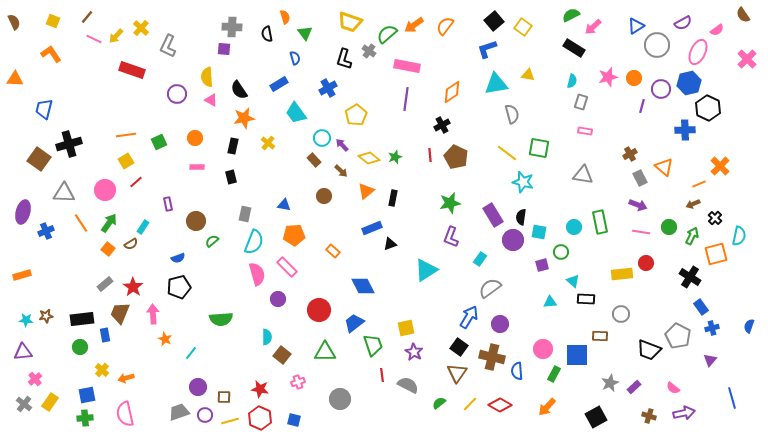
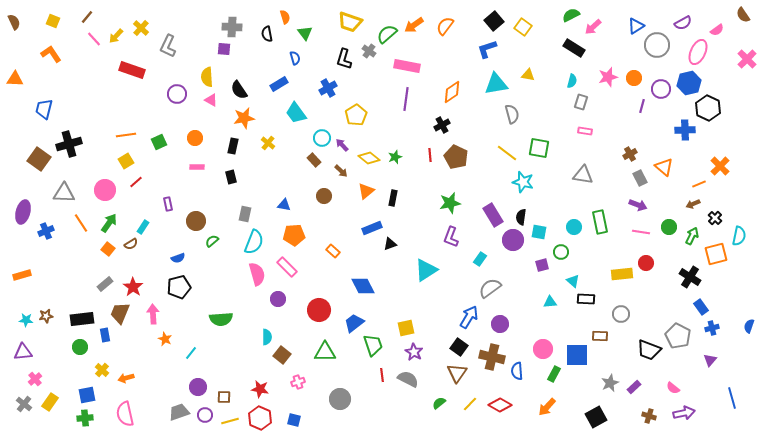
pink line at (94, 39): rotated 21 degrees clockwise
gray semicircle at (408, 385): moved 6 px up
